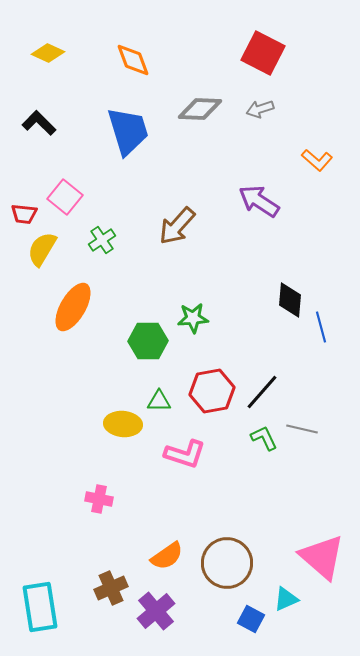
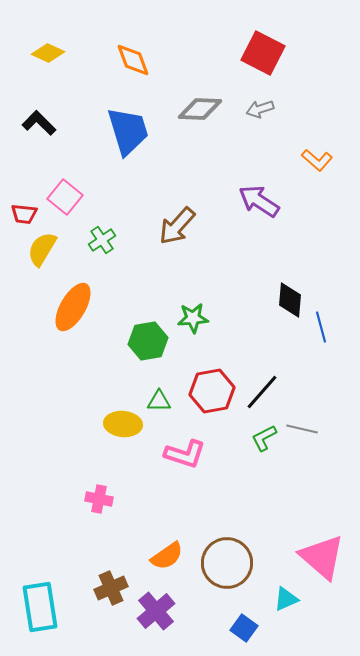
green hexagon: rotated 9 degrees counterclockwise
green L-shape: rotated 92 degrees counterclockwise
blue square: moved 7 px left, 9 px down; rotated 8 degrees clockwise
